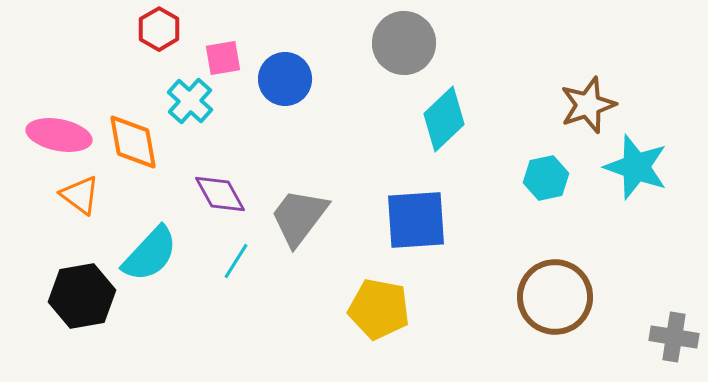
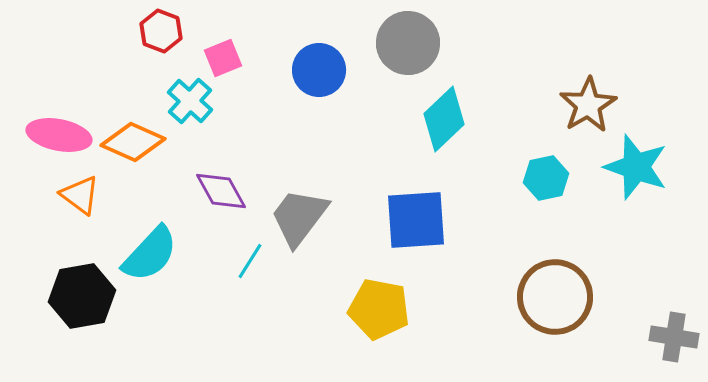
red hexagon: moved 2 px right, 2 px down; rotated 9 degrees counterclockwise
gray circle: moved 4 px right
pink square: rotated 12 degrees counterclockwise
blue circle: moved 34 px right, 9 px up
brown star: rotated 12 degrees counterclockwise
orange diamond: rotated 56 degrees counterclockwise
purple diamond: moved 1 px right, 3 px up
cyan line: moved 14 px right
